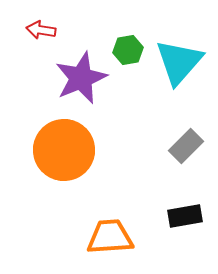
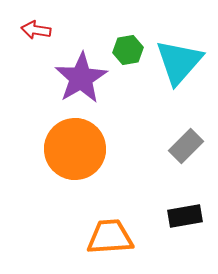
red arrow: moved 5 px left
purple star: rotated 8 degrees counterclockwise
orange circle: moved 11 px right, 1 px up
